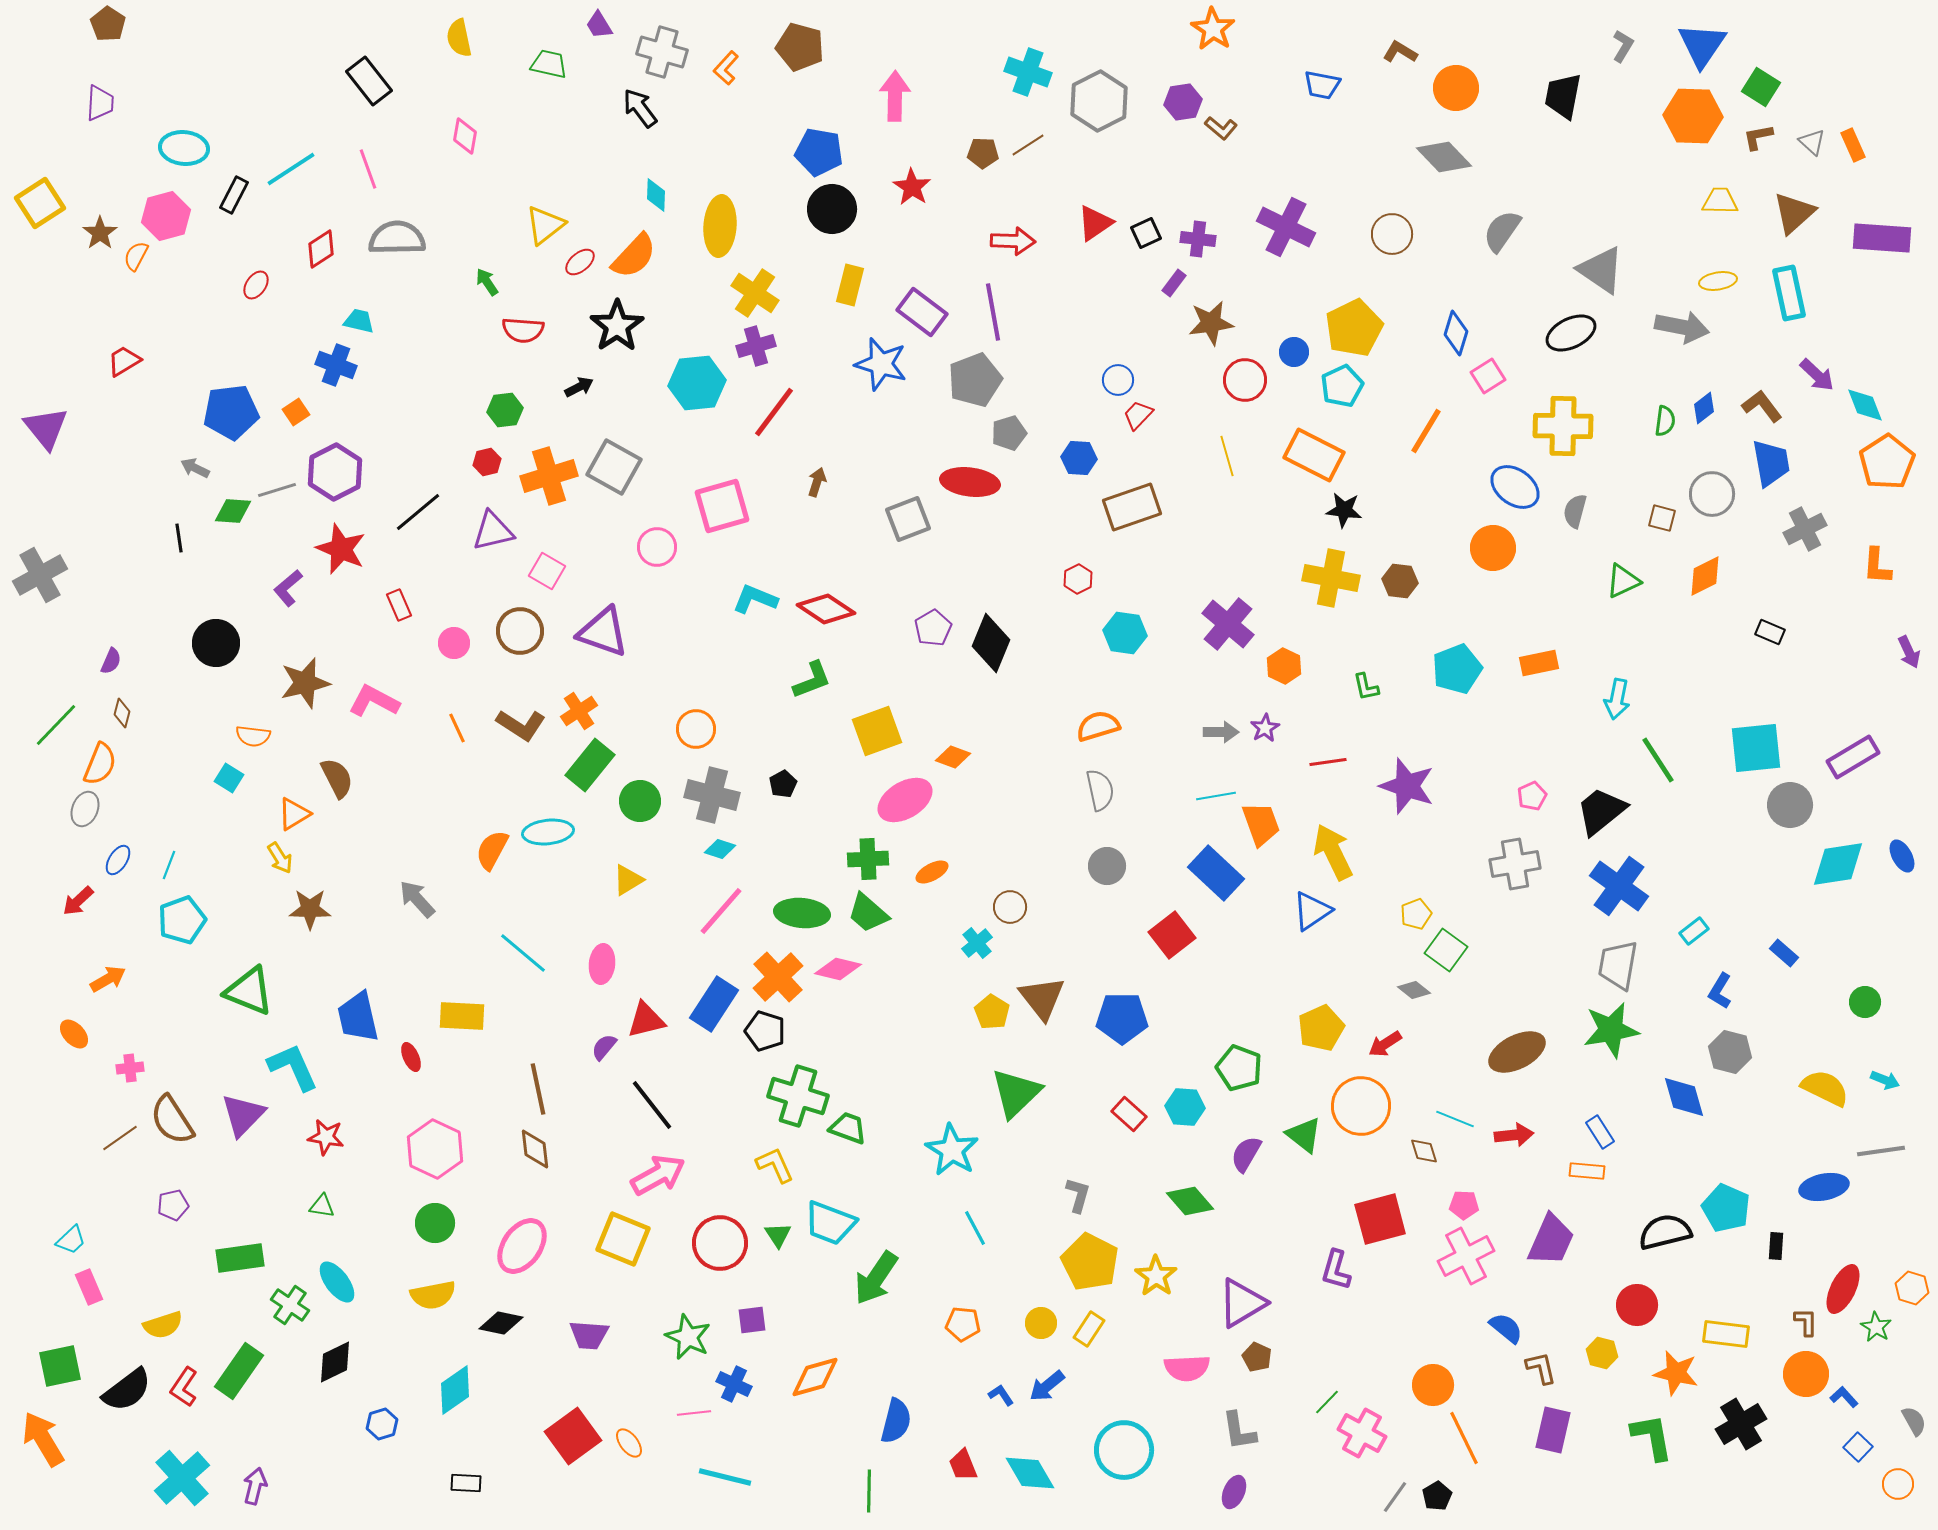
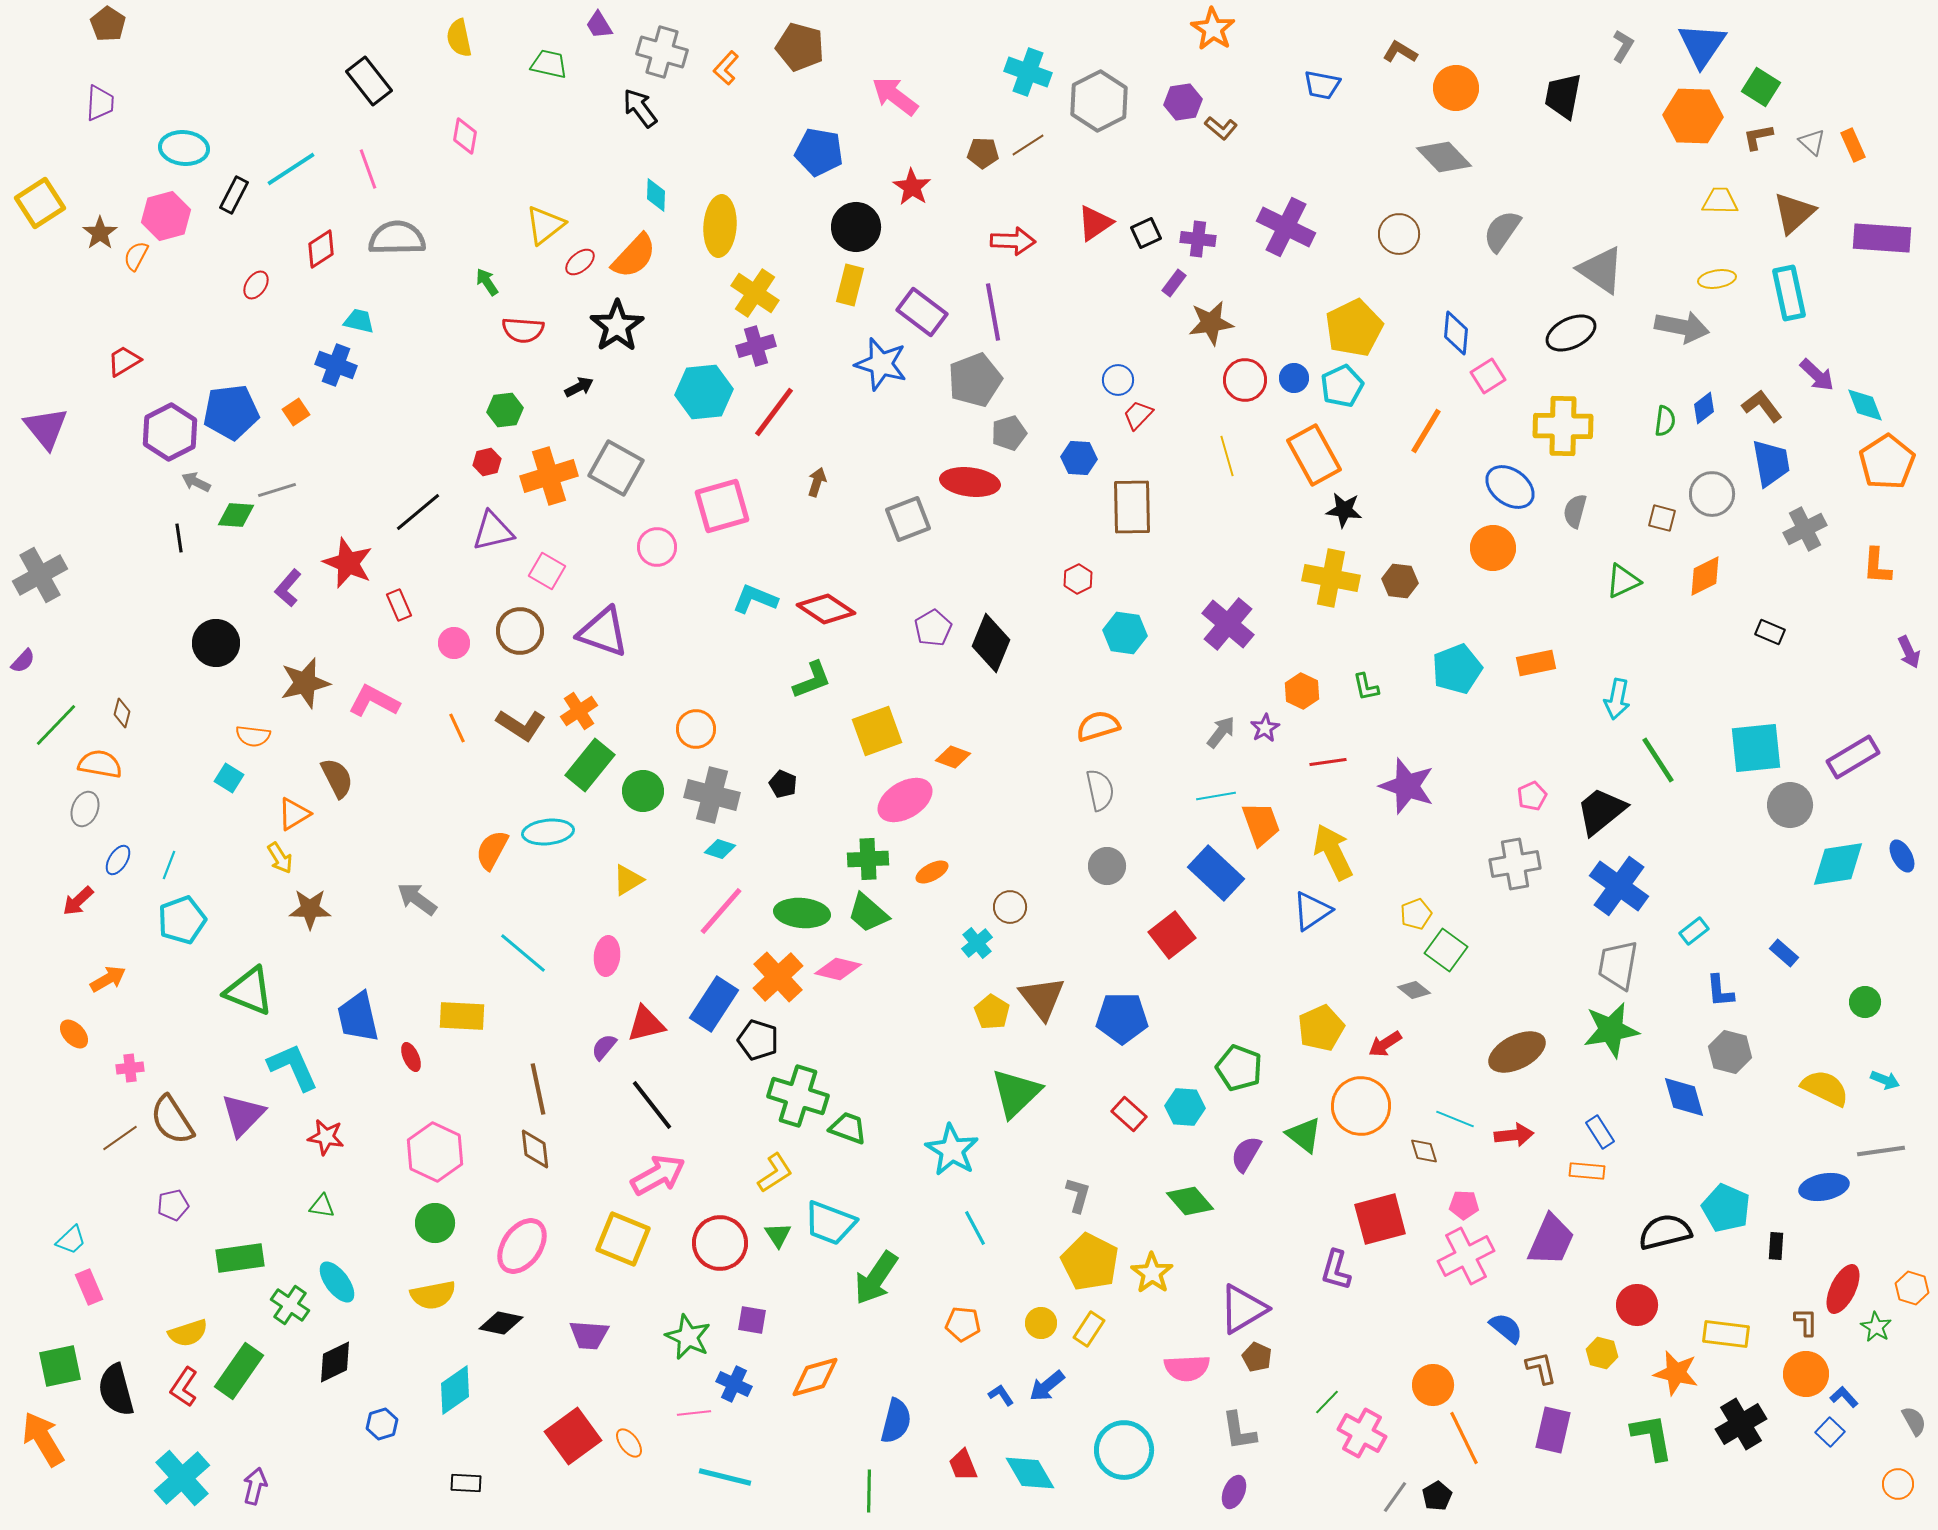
pink arrow at (895, 96): rotated 54 degrees counterclockwise
black circle at (832, 209): moved 24 px right, 18 px down
brown circle at (1392, 234): moved 7 px right
yellow ellipse at (1718, 281): moved 1 px left, 2 px up
blue diamond at (1456, 333): rotated 12 degrees counterclockwise
blue circle at (1294, 352): moved 26 px down
cyan hexagon at (697, 383): moved 7 px right, 9 px down
orange rectangle at (1314, 455): rotated 34 degrees clockwise
gray square at (614, 467): moved 2 px right, 1 px down
gray arrow at (195, 468): moved 1 px right, 14 px down
purple hexagon at (335, 472): moved 165 px left, 40 px up
blue ellipse at (1515, 487): moved 5 px left
brown rectangle at (1132, 507): rotated 72 degrees counterclockwise
green diamond at (233, 511): moved 3 px right, 4 px down
red star at (341, 549): moved 7 px right, 14 px down
purple L-shape at (288, 588): rotated 9 degrees counterclockwise
purple semicircle at (111, 661): moved 88 px left; rotated 20 degrees clockwise
orange rectangle at (1539, 663): moved 3 px left
orange hexagon at (1284, 666): moved 18 px right, 25 px down
gray arrow at (1221, 732): rotated 52 degrees counterclockwise
orange semicircle at (100, 764): rotated 102 degrees counterclockwise
black pentagon at (783, 784): rotated 20 degrees counterclockwise
green circle at (640, 801): moved 3 px right, 10 px up
gray arrow at (417, 899): rotated 12 degrees counterclockwise
pink ellipse at (602, 964): moved 5 px right, 8 px up
blue L-shape at (1720, 991): rotated 36 degrees counterclockwise
red triangle at (646, 1020): moved 4 px down
black pentagon at (765, 1031): moved 7 px left, 9 px down
pink hexagon at (435, 1149): moved 3 px down
yellow L-shape at (775, 1165): moved 8 px down; rotated 81 degrees clockwise
yellow star at (1156, 1276): moved 4 px left, 3 px up
purple triangle at (1242, 1303): moved 1 px right, 6 px down
purple square at (752, 1320): rotated 16 degrees clockwise
yellow semicircle at (163, 1325): moved 25 px right, 8 px down
black semicircle at (127, 1390): moved 11 px left; rotated 112 degrees clockwise
blue square at (1858, 1447): moved 28 px left, 15 px up
